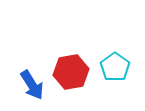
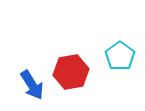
cyan pentagon: moved 5 px right, 11 px up
